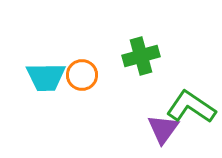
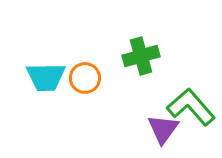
orange circle: moved 3 px right, 3 px down
green L-shape: rotated 15 degrees clockwise
